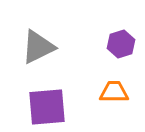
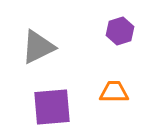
purple hexagon: moved 1 px left, 13 px up
purple square: moved 5 px right
